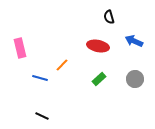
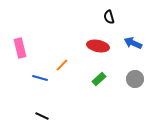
blue arrow: moved 1 px left, 2 px down
